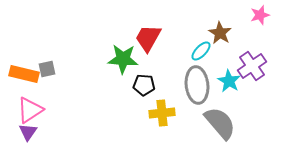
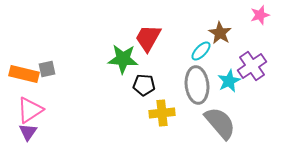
cyan star: rotated 15 degrees clockwise
